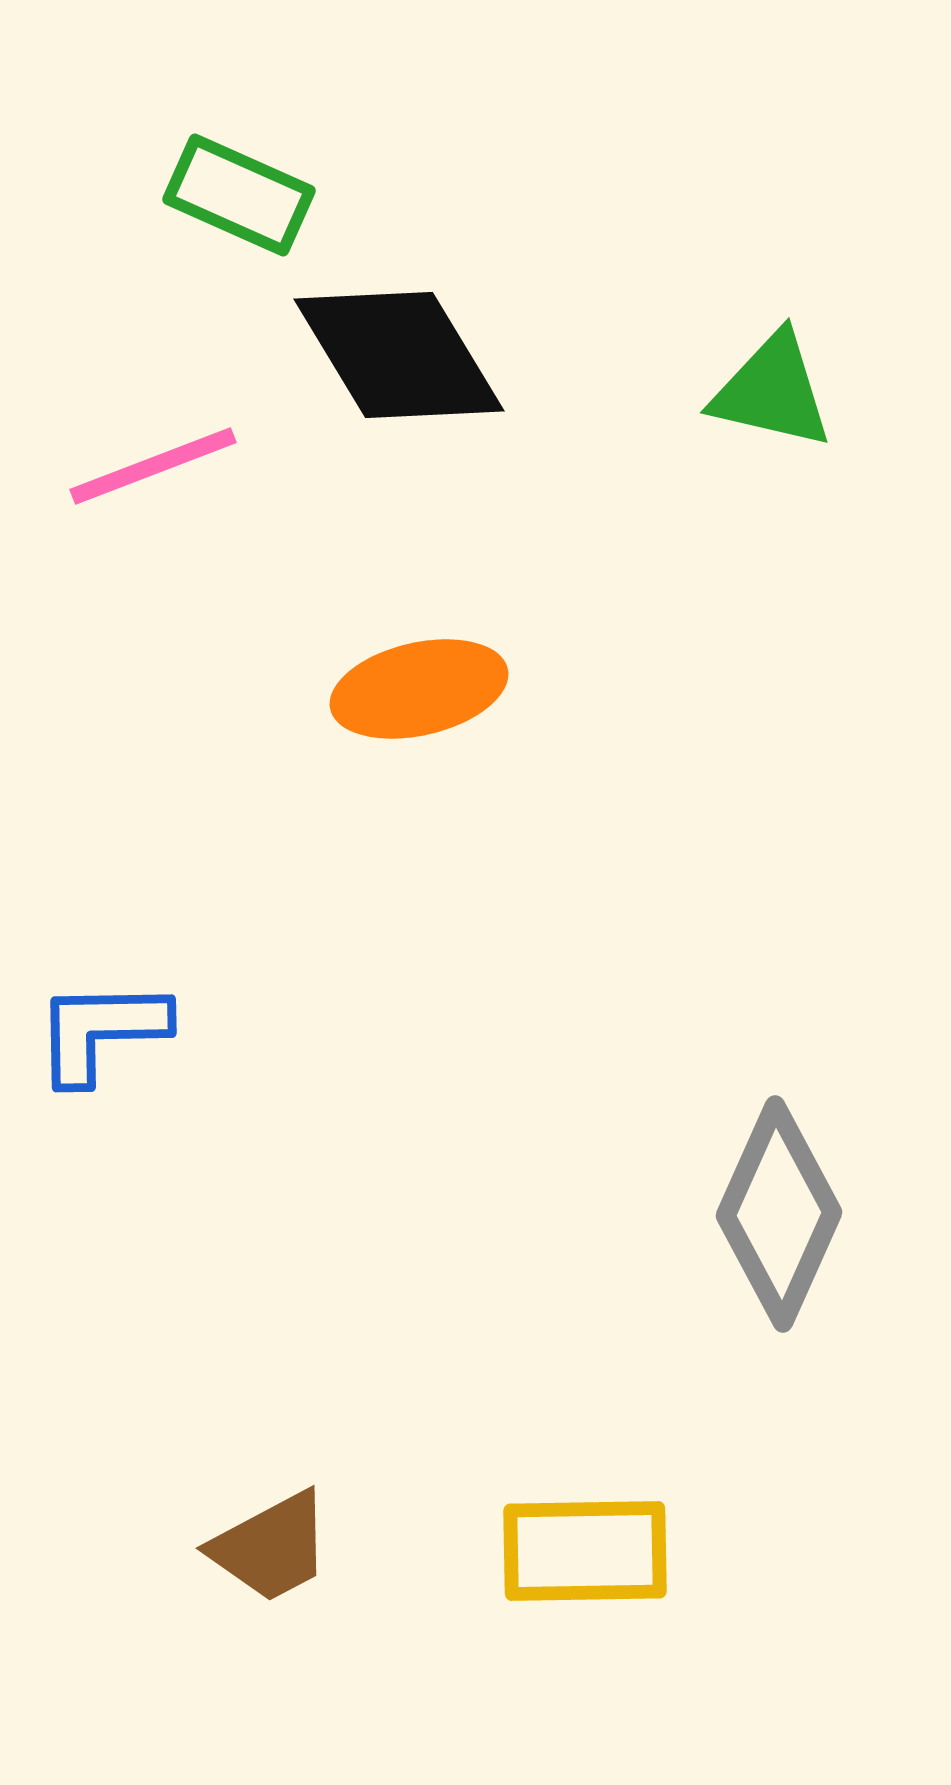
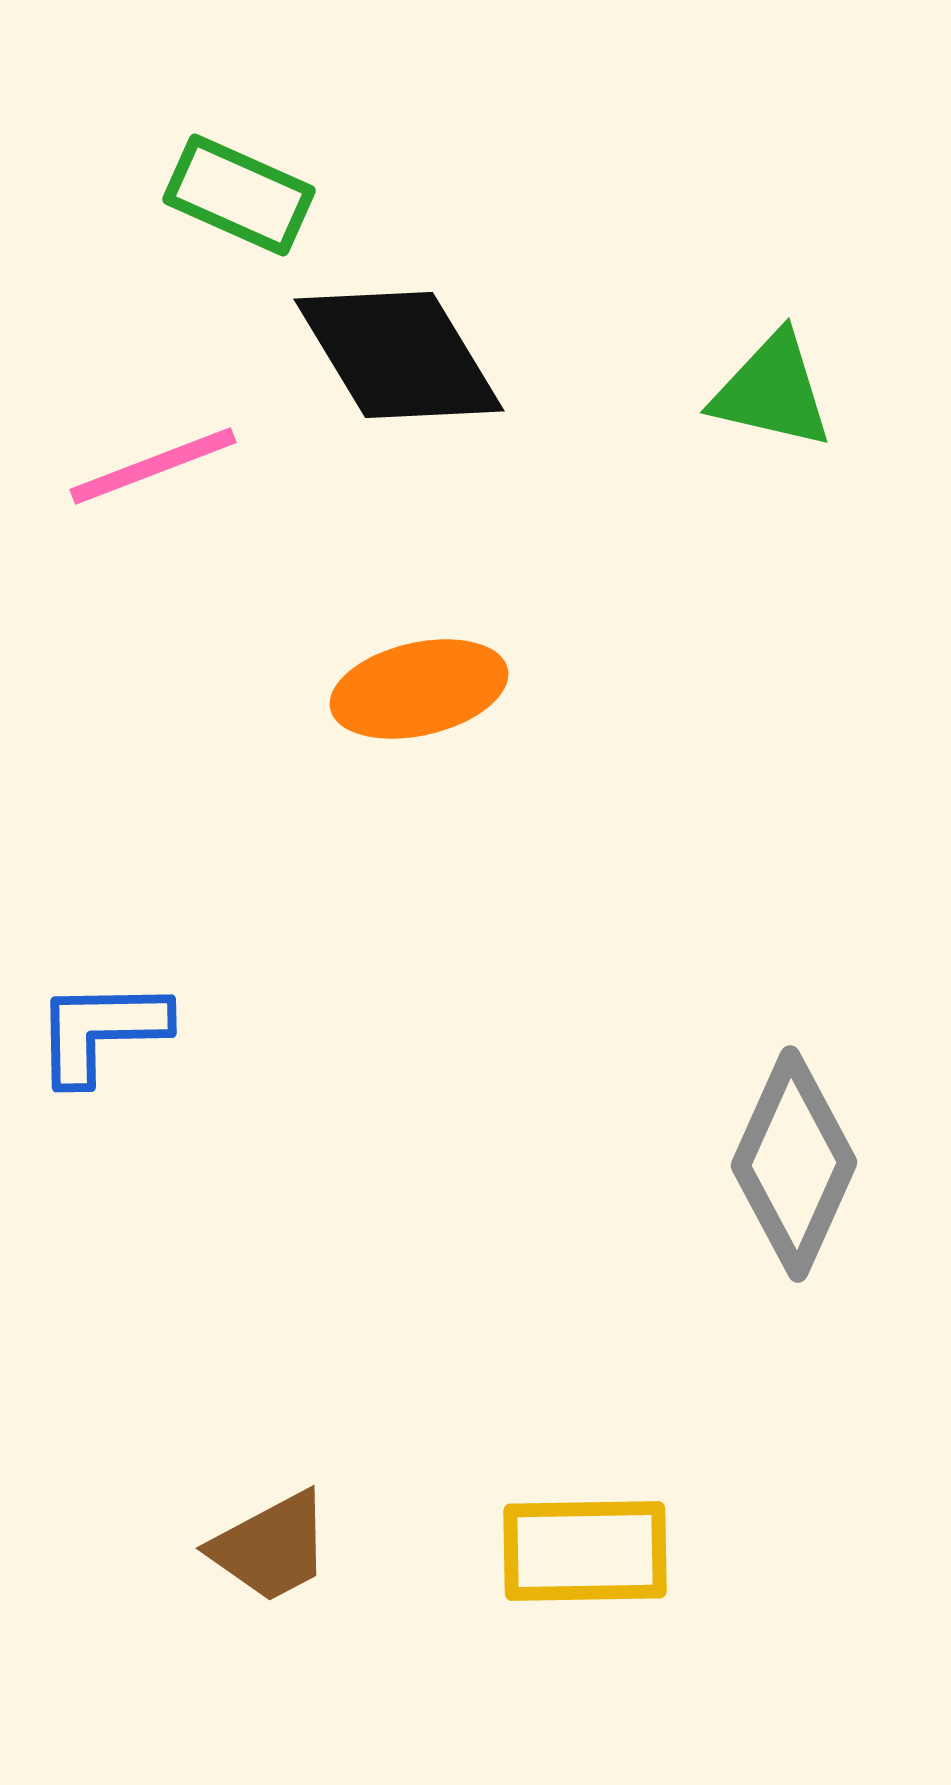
gray diamond: moved 15 px right, 50 px up
